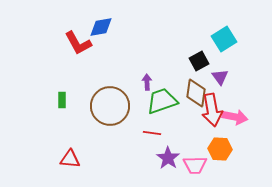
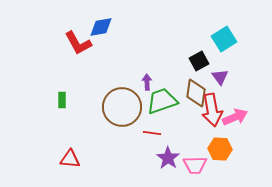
brown circle: moved 12 px right, 1 px down
pink arrow: rotated 35 degrees counterclockwise
